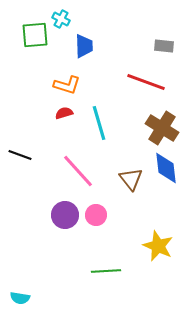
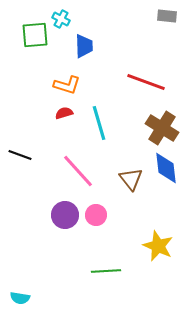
gray rectangle: moved 3 px right, 30 px up
